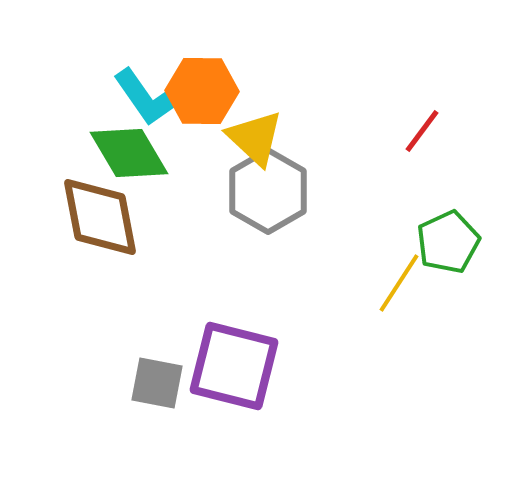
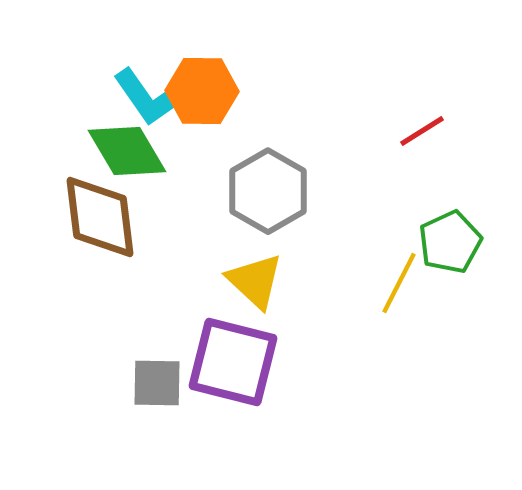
red line: rotated 21 degrees clockwise
yellow triangle: moved 143 px down
green diamond: moved 2 px left, 2 px up
brown diamond: rotated 4 degrees clockwise
green pentagon: moved 2 px right
yellow line: rotated 6 degrees counterclockwise
purple square: moved 1 px left, 4 px up
gray square: rotated 10 degrees counterclockwise
